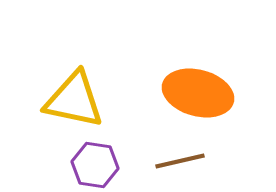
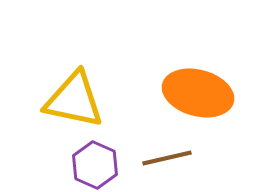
brown line: moved 13 px left, 3 px up
purple hexagon: rotated 15 degrees clockwise
